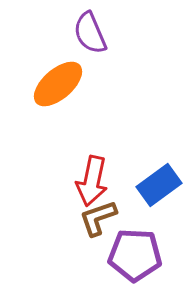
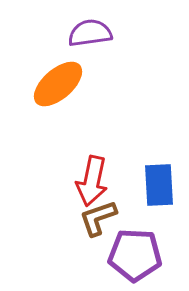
purple semicircle: rotated 105 degrees clockwise
blue rectangle: rotated 57 degrees counterclockwise
